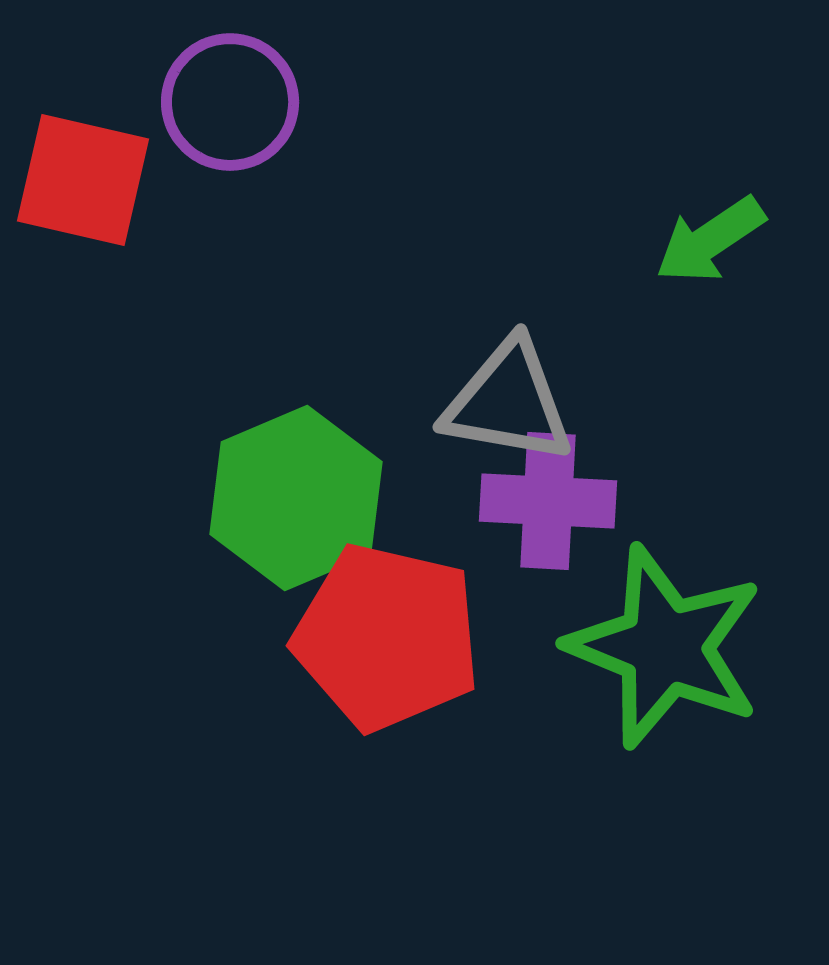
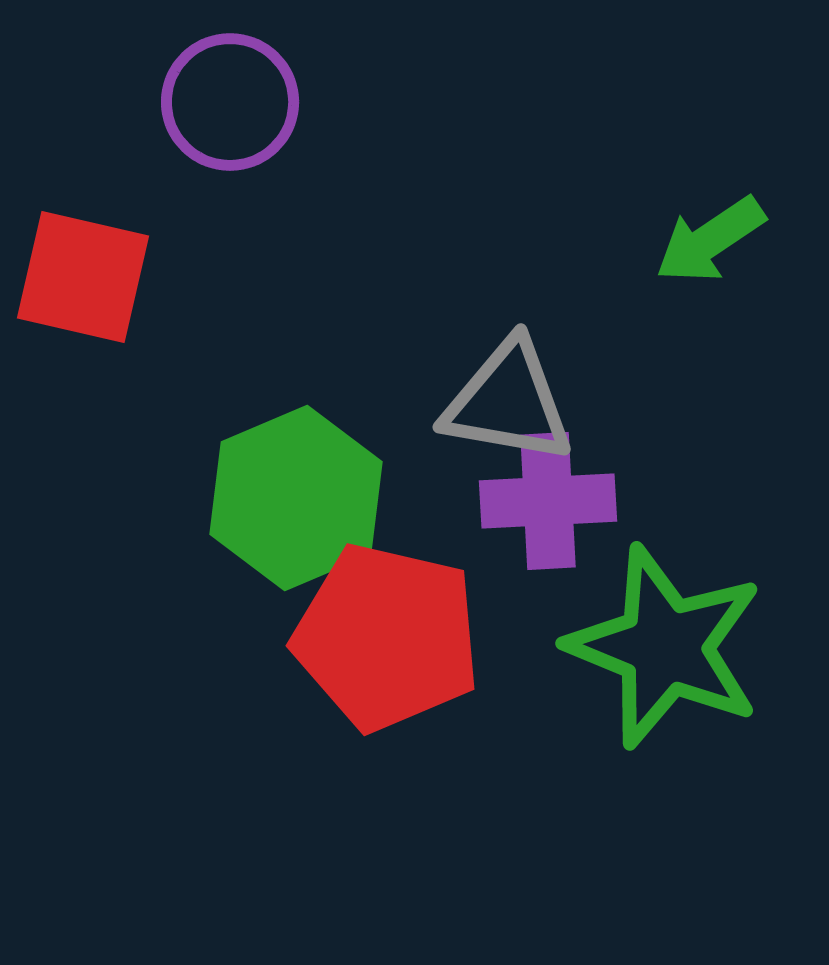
red square: moved 97 px down
purple cross: rotated 6 degrees counterclockwise
